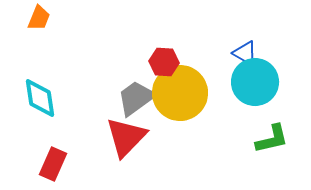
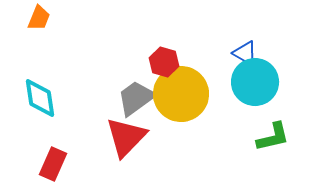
red hexagon: rotated 12 degrees clockwise
yellow circle: moved 1 px right, 1 px down
green L-shape: moved 1 px right, 2 px up
